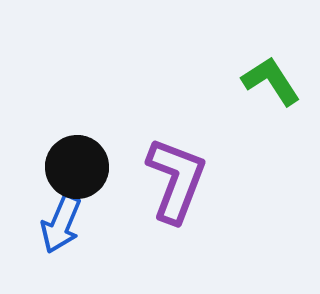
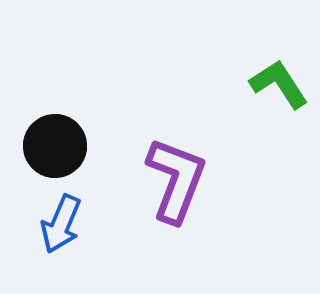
green L-shape: moved 8 px right, 3 px down
black circle: moved 22 px left, 21 px up
